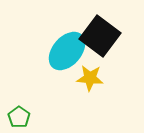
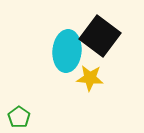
cyan ellipse: rotated 36 degrees counterclockwise
